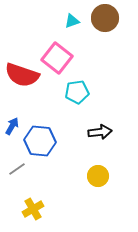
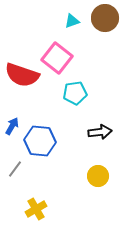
cyan pentagon: moved 2 px left, 1 px down
gray line: moved 2 px left; rotated 18 degrees counterclockwise
yellow cross: moved 3 px right
